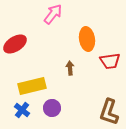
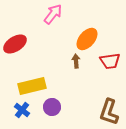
orange ellipse: rotated 50 degrees clockwise
brown arrow: moved 6 px right, 7 px up
purple circle: moved 1 px up
